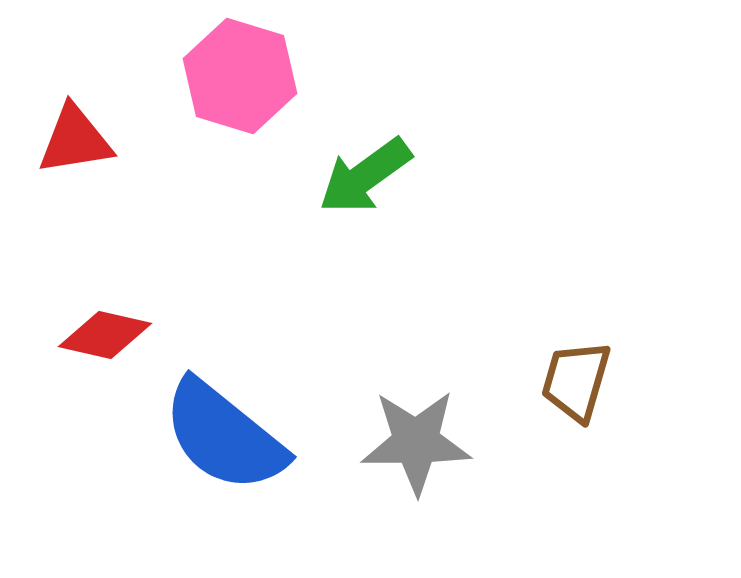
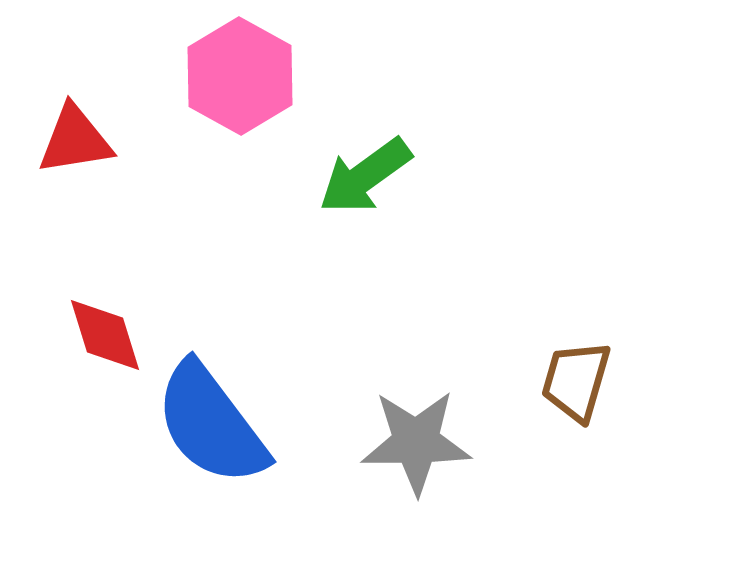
pink hexagon: rotated 12 degrees clockwise
red diamond: rotated 60 degrees clockwise
blue semicircle: moved 13 px left, 12 px up; rotated 14 degrees clockwise
